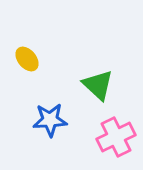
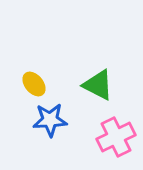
yellow ellipse: moved 7 px right, 25 px down
green triangle: rotated 16 degrees counterclockwise
